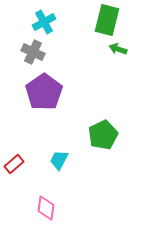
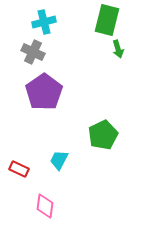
cyan cross: rotated 15 degrees clockwise
green arrow: rotated 126 degrees counterclockwise
red rectangle: moved 5 px right, 5 px down; rotated 66 degrees clockwise
pink diamond: moved 1 px left, 2 px up
